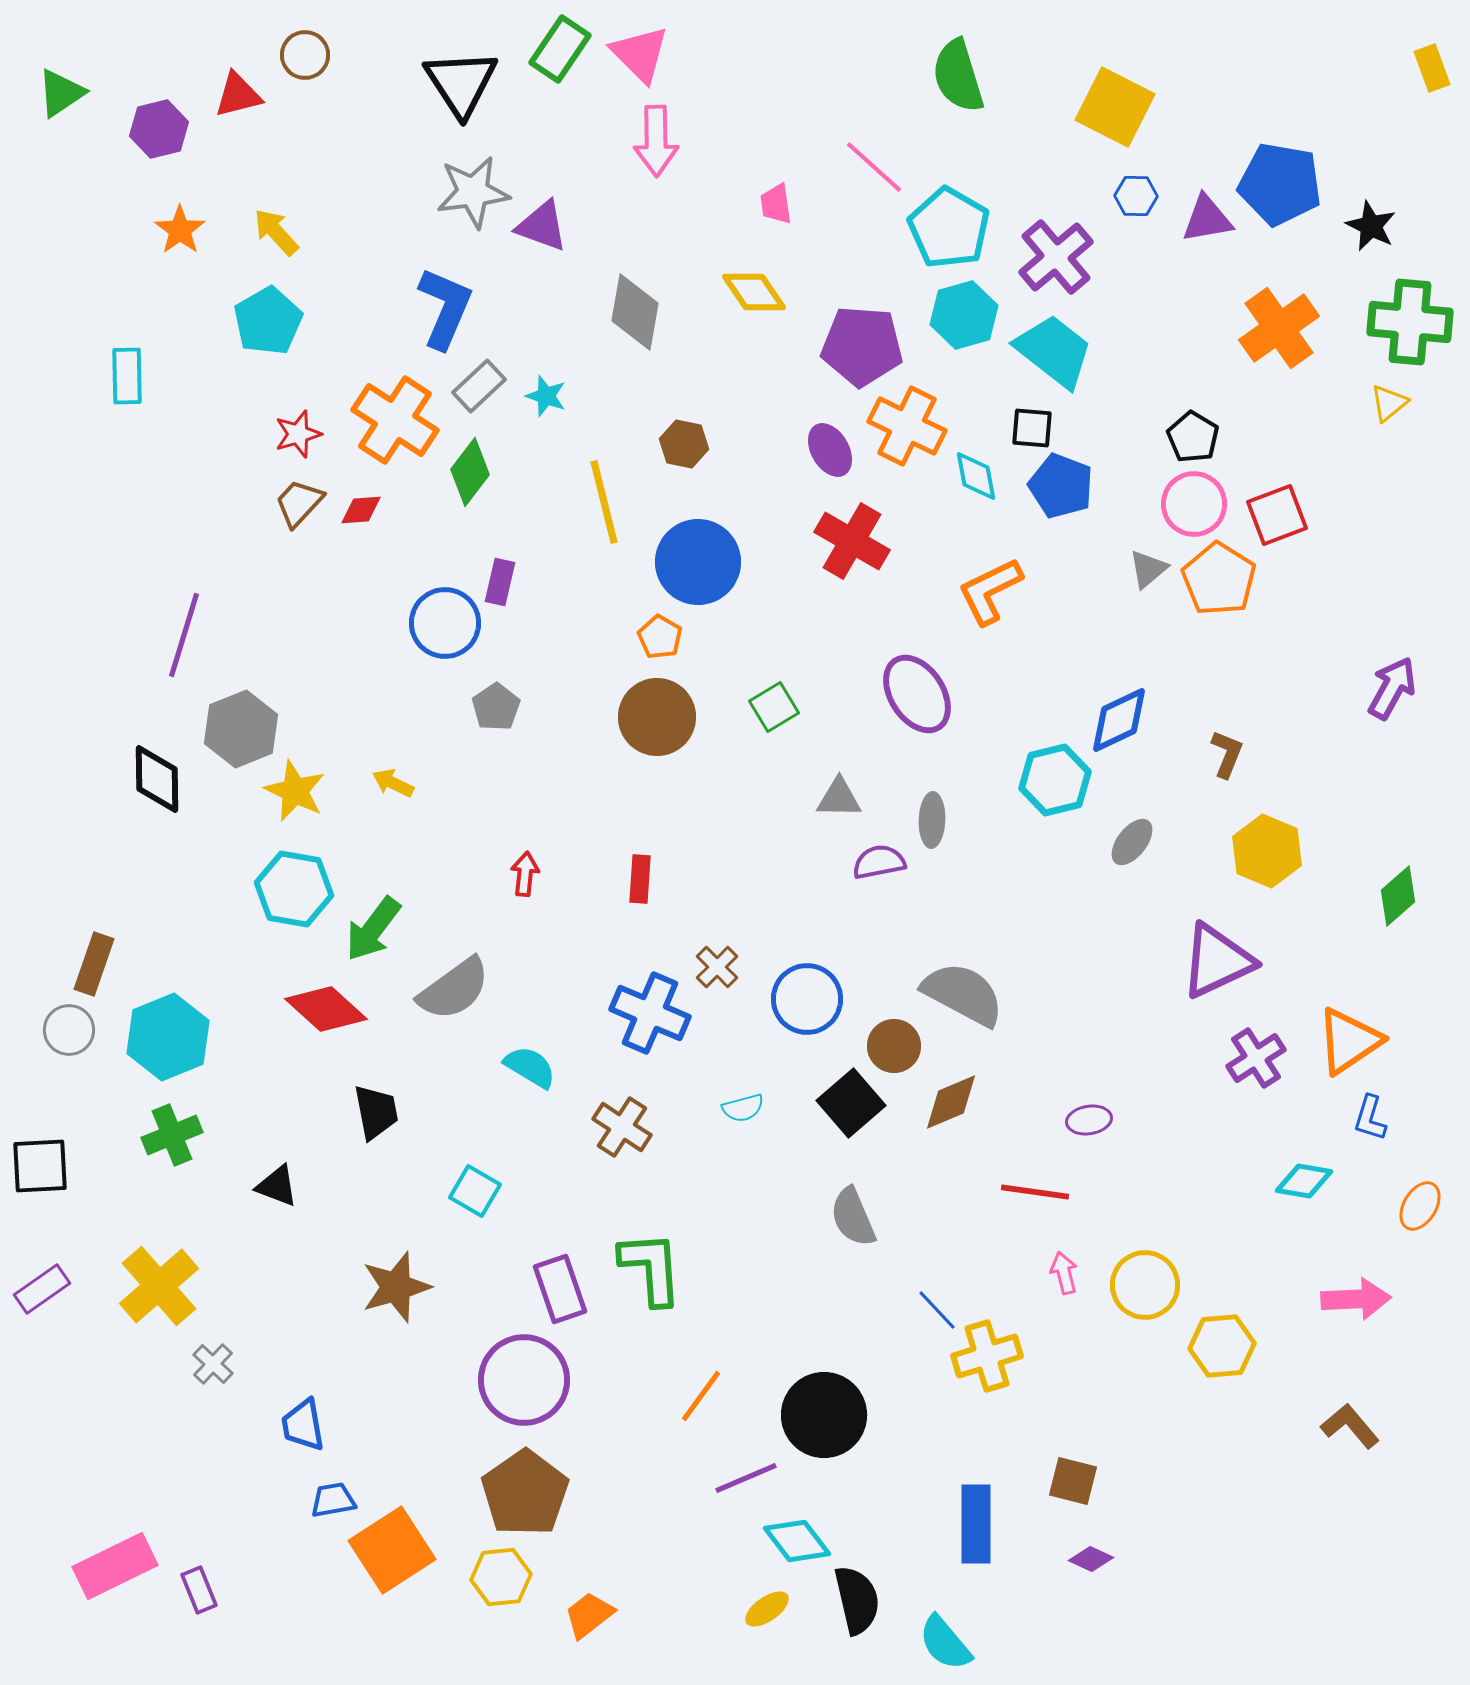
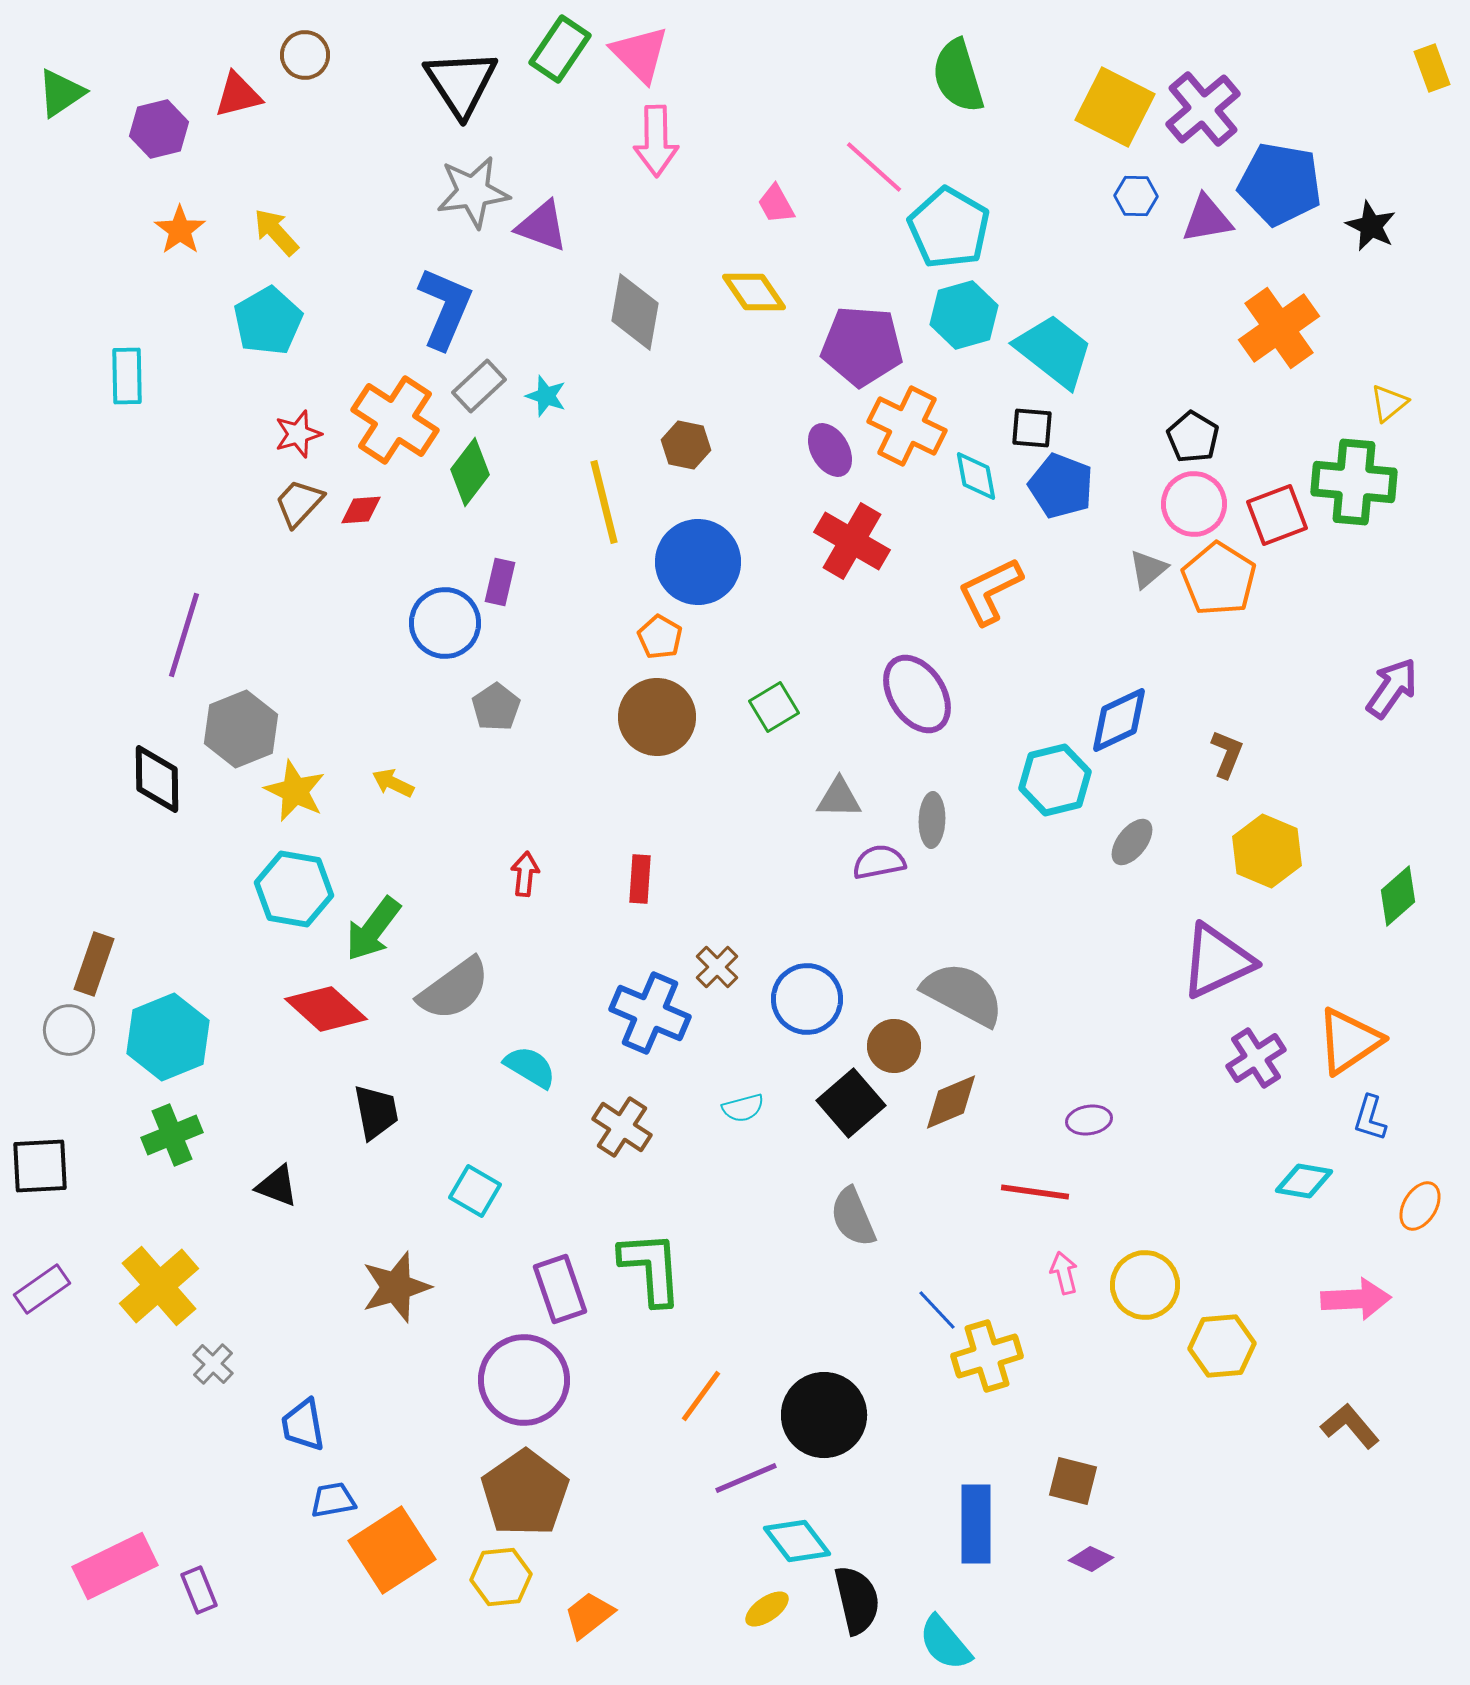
pink trapezoid at (776, 204): rotated 21 degrees counterclockwise
purple cross at (1056, 257): moved 147 px right, 148 px up
green cross at (1410, 322): moved 56 px left, 160 px down
brown hexagon at (684, 444): moved 2 px right, 1 px down
purple arrow at (1392, 688): rotated 6 degrees clockwise
